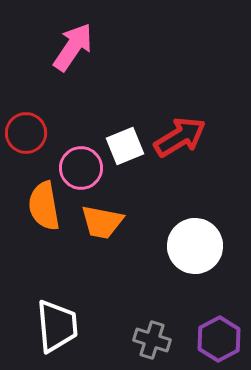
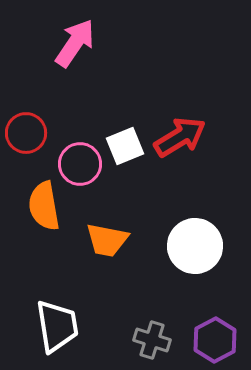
pink arrow: moved 2 px right, 4 px up
pink circle: moved 1 px left, 4 px up
orange trapezoid: moved 5 px right, 18 px down
white trapezoid: rotated 4 degrees counterclockwise
purple hexagon: moved 4 px left, 1 px down
